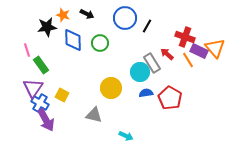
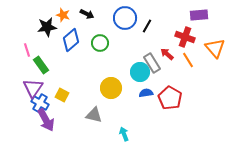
blue diamond: moved 2 px left; rotated 50 degrees clockwise
purple rectangle: moved 36 px up; rotated 30 degrees counterclockwise
cyan arrow: moved 2 px left, 2 px up; rotated 136 degrees counterclockwise
